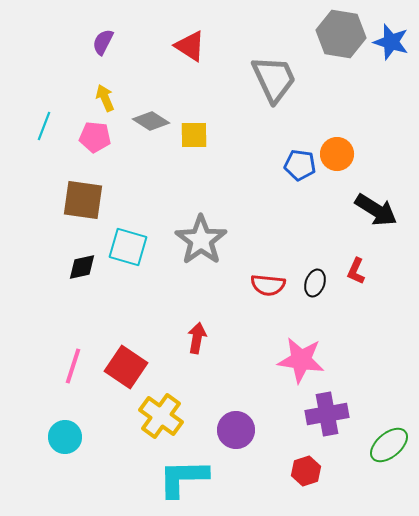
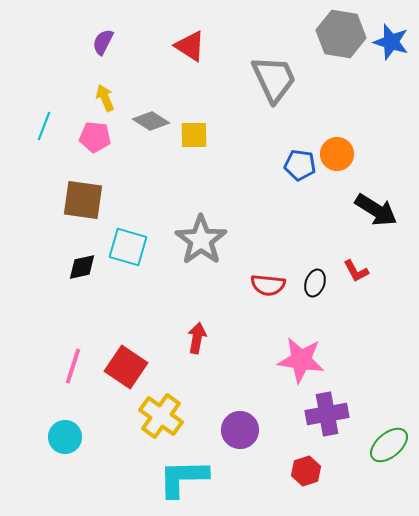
red L-shape: rotated 52 degrees counterclockwise
purple circle: moved 4 px right
